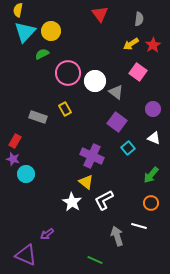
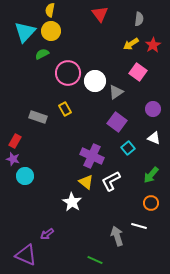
yellow semicircle: moved 32 px right
gray triangle: rotated 49 degrees clockwise
cyan circle: moved 1 px left, 2 px down
white L-shape: moved 7 px right, 19 px up
